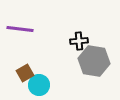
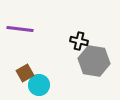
black cross: rotated 18 degrees clockwise
